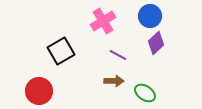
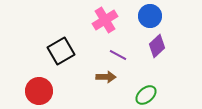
pink cross: moved 2 px right, 1 px up
purple diamond: moved 1 px right, 3 px down
brown arrow: moved 8 px left, 4 px up
green ellipse: moved 1 px right, 2 px down; rotated 75 degrees counterclockwise
